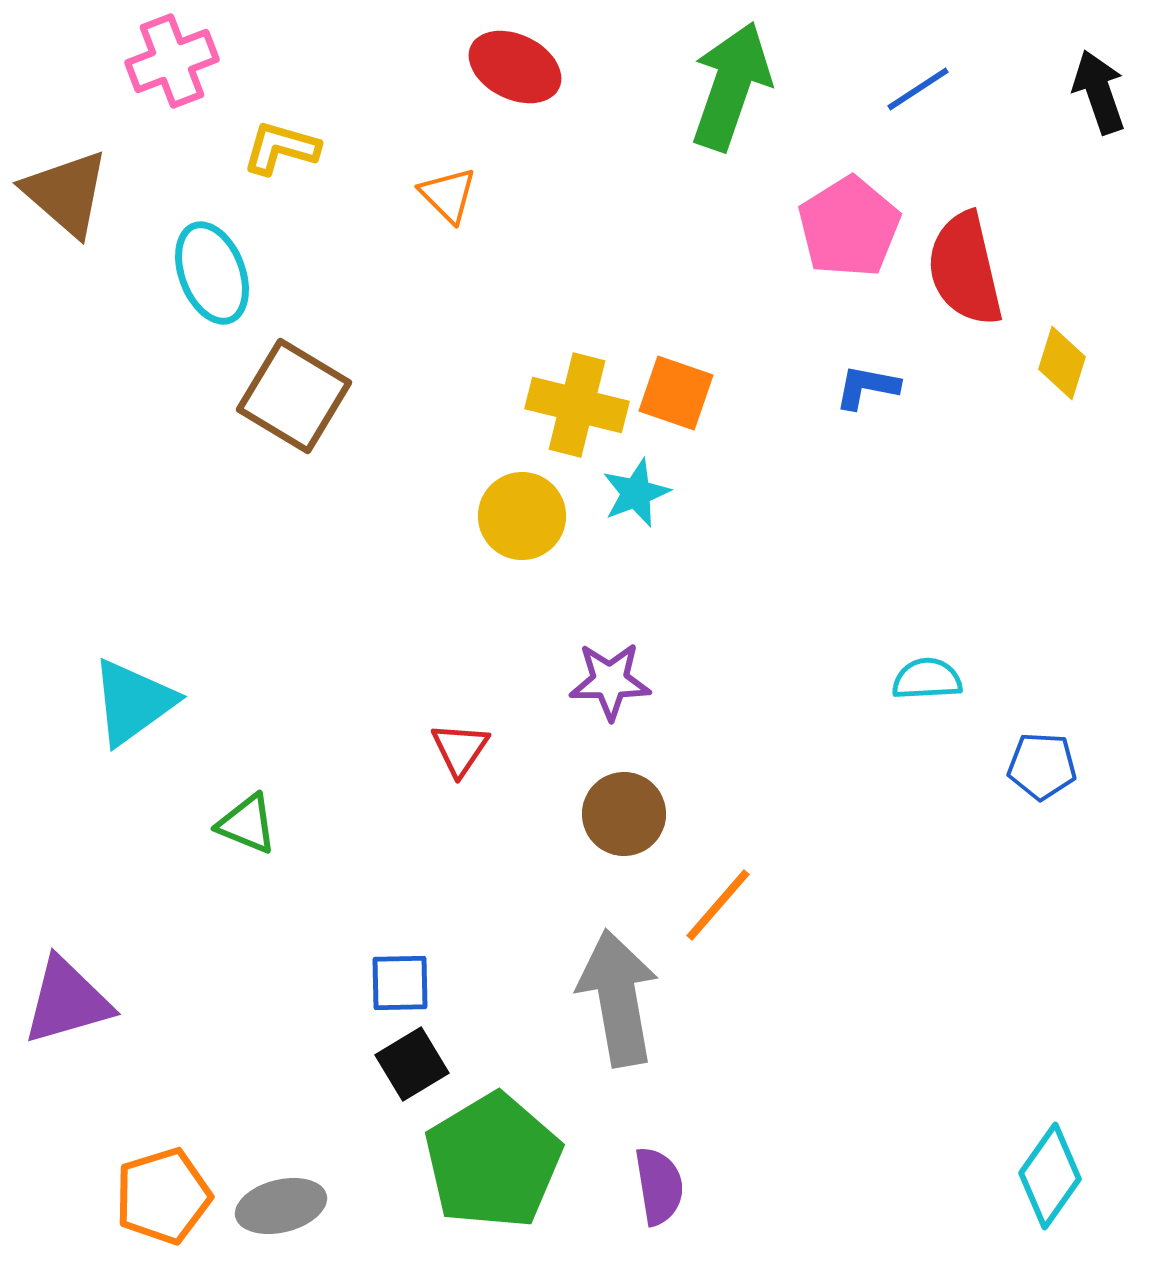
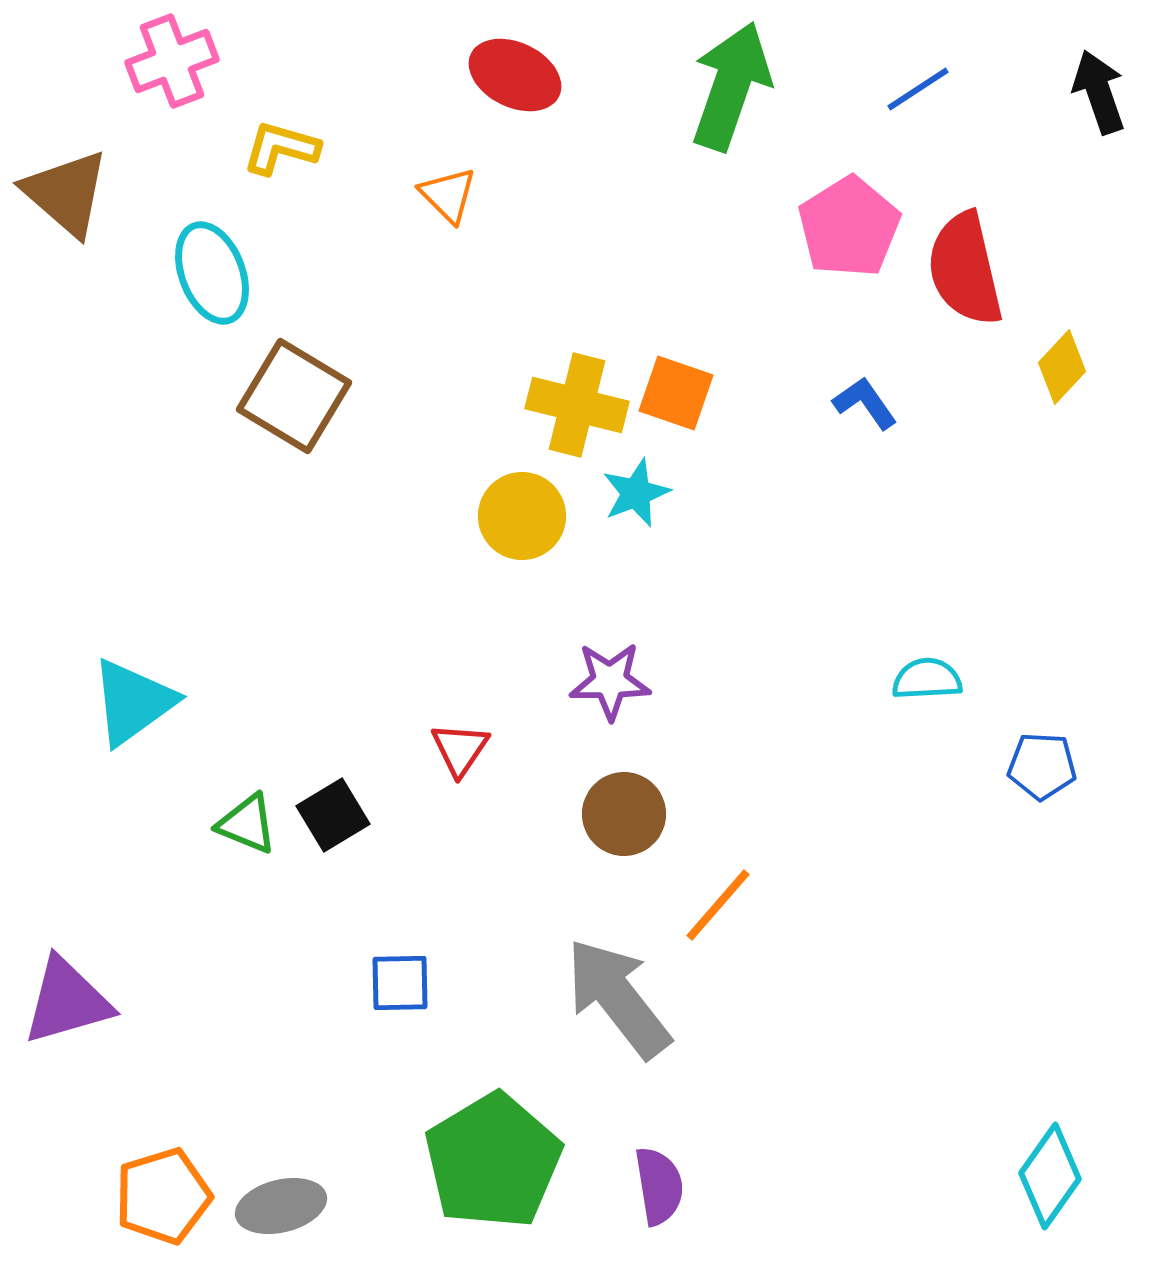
red ellipse: moved 8 px down
yellow diamond: moved 4 px down; rotated 26 degrees clockwise
blue L-shape: moved 2 px left, 16 px down; rotated 44 degrees clockwise
gray arrow: rotated 28 degrees counterclockwise
black square: moved 79 px left, 249 px up
